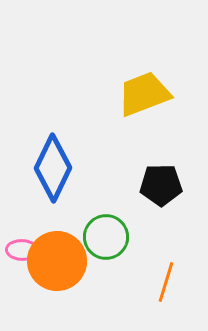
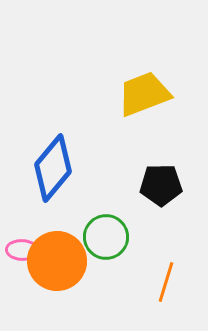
blue diamond: rotated 14 degrees clockwise
